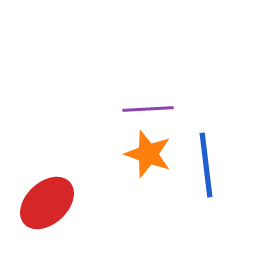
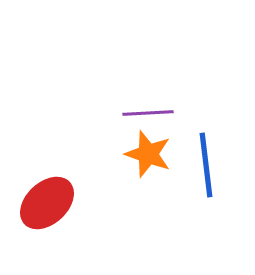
purple line: moved 4 px down
